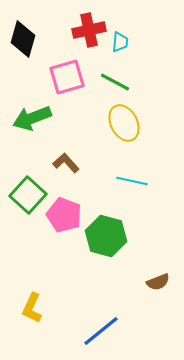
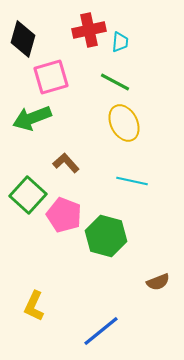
pink square: moved 16 px left
yellow L-shape: moved 2 px right, 2 px up
